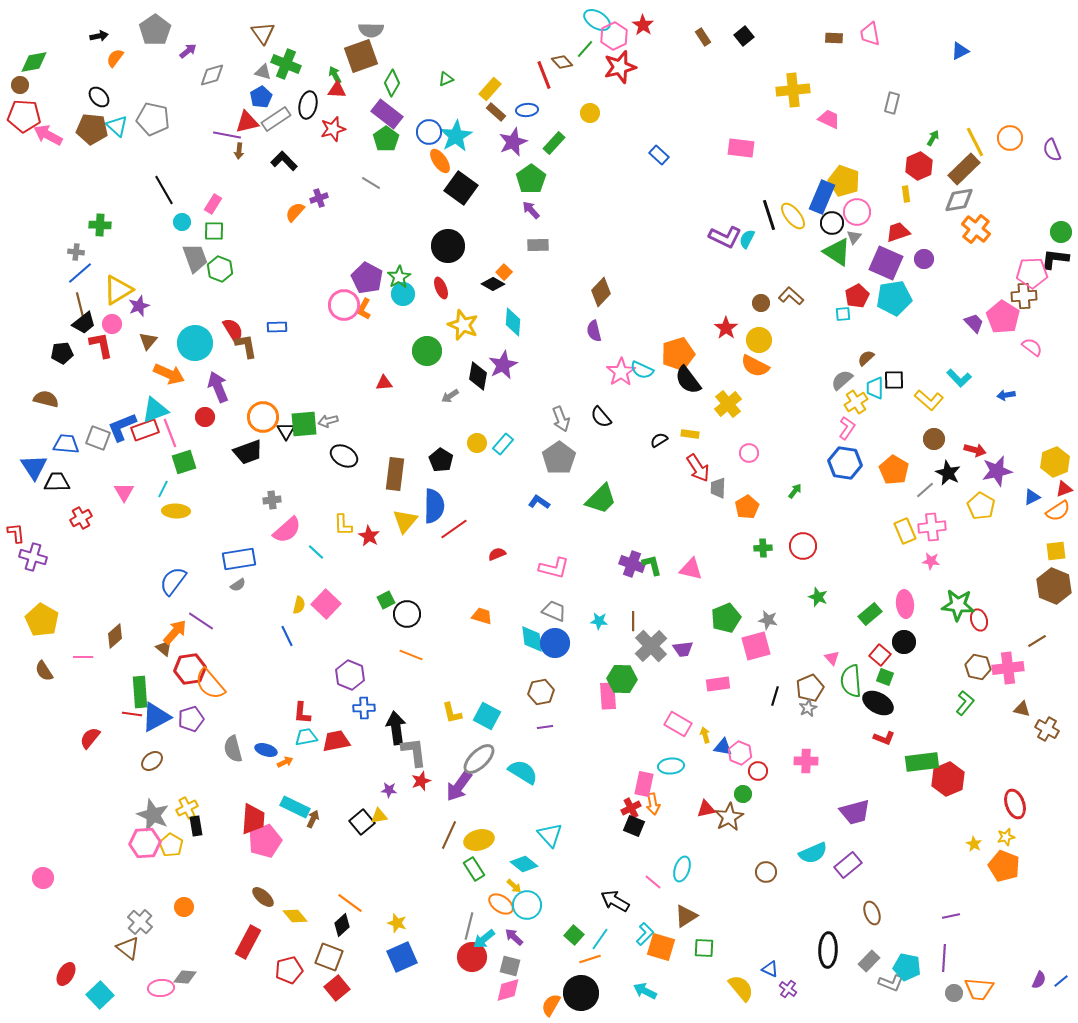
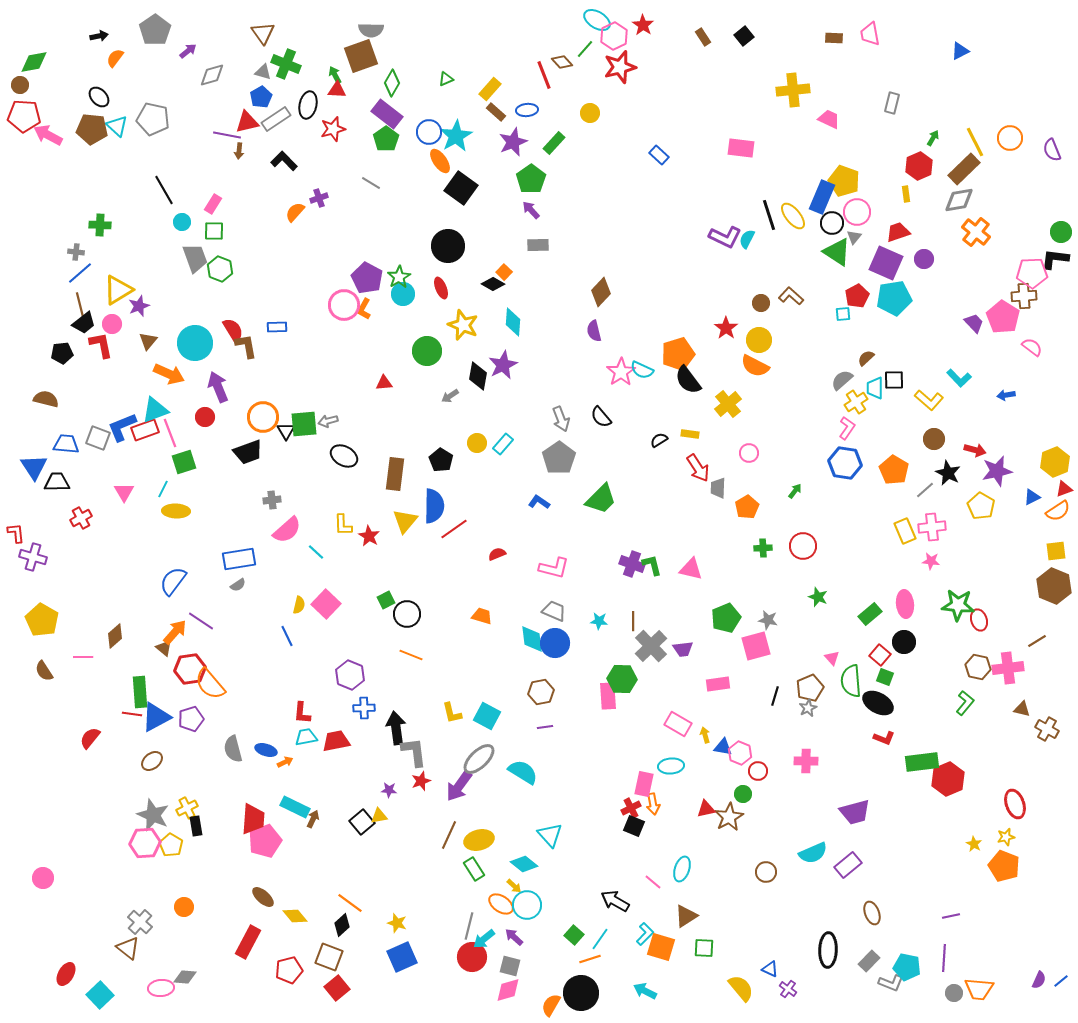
orange cross at (976, 229): moved 3 px down
